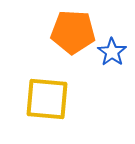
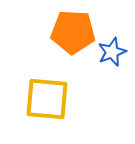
blue star: rotated 16 degrees clockwise
